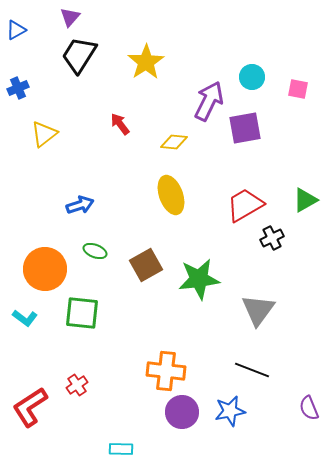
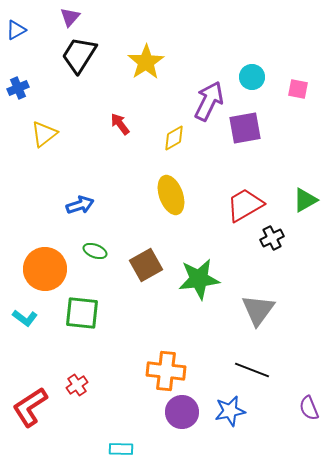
yellow diamond: moved 4 px up; rotated 36 degrees counterclockwise
